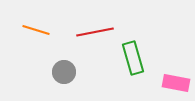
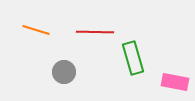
red line: rotated 12 degrees clockwise
pink rectangle: moved 1 px left, 1 px up
